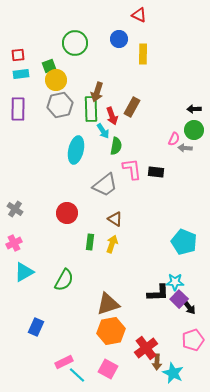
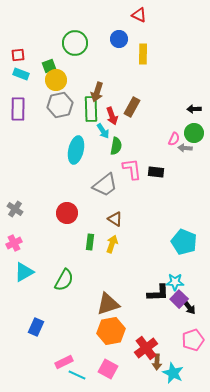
cyan rectangle at (21, 74): rotated 28 degrees clockwise
green circle at (194, 130): moved 3 px down
cyan line at (77, 375): rotated 18 degrees counterclockwise
